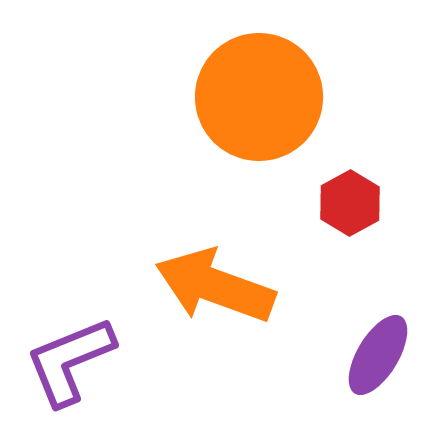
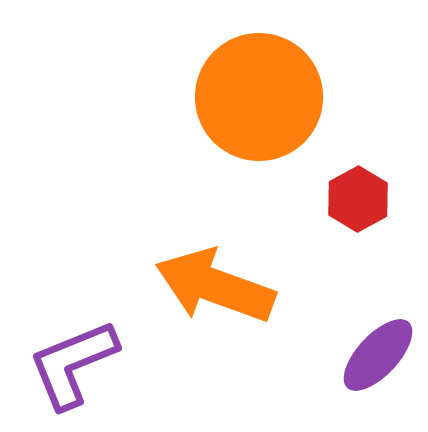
red hexagon: moved 8 px right, 4 px up
purple ellipse: rotated 12 degrees clockwise
purple L-shape: moved 3 px right, 3 px down
